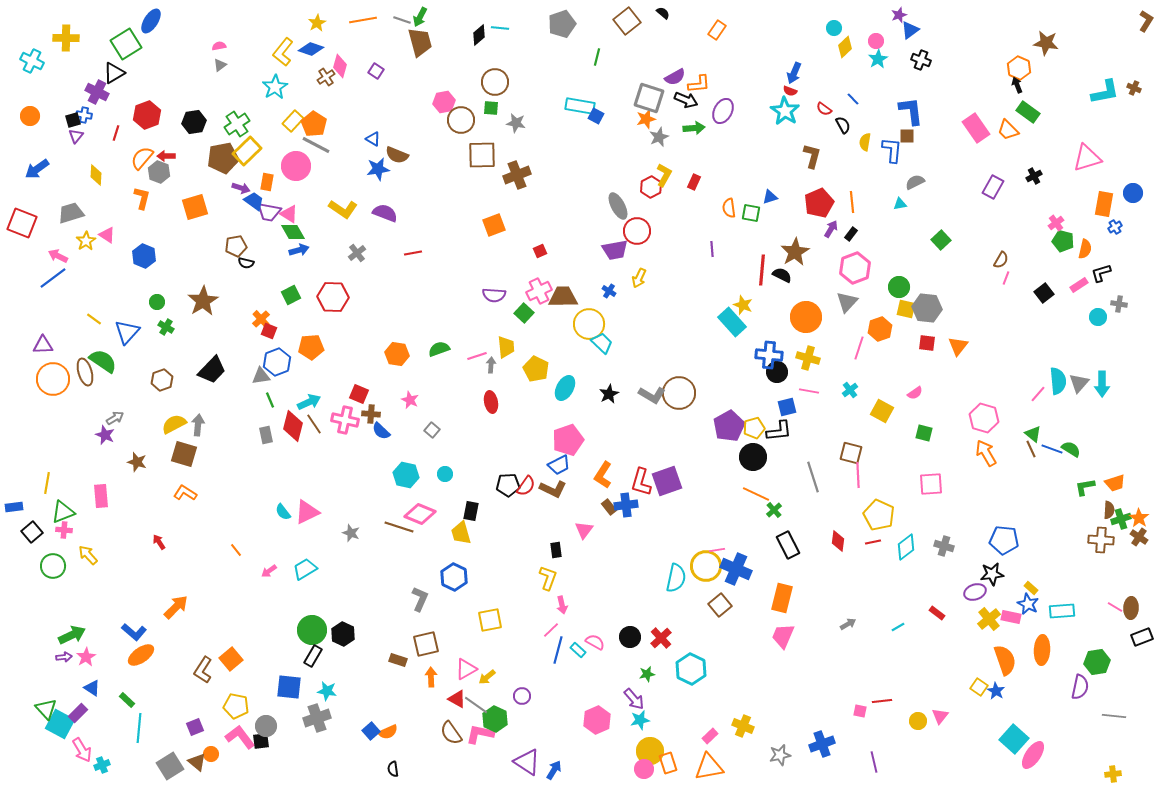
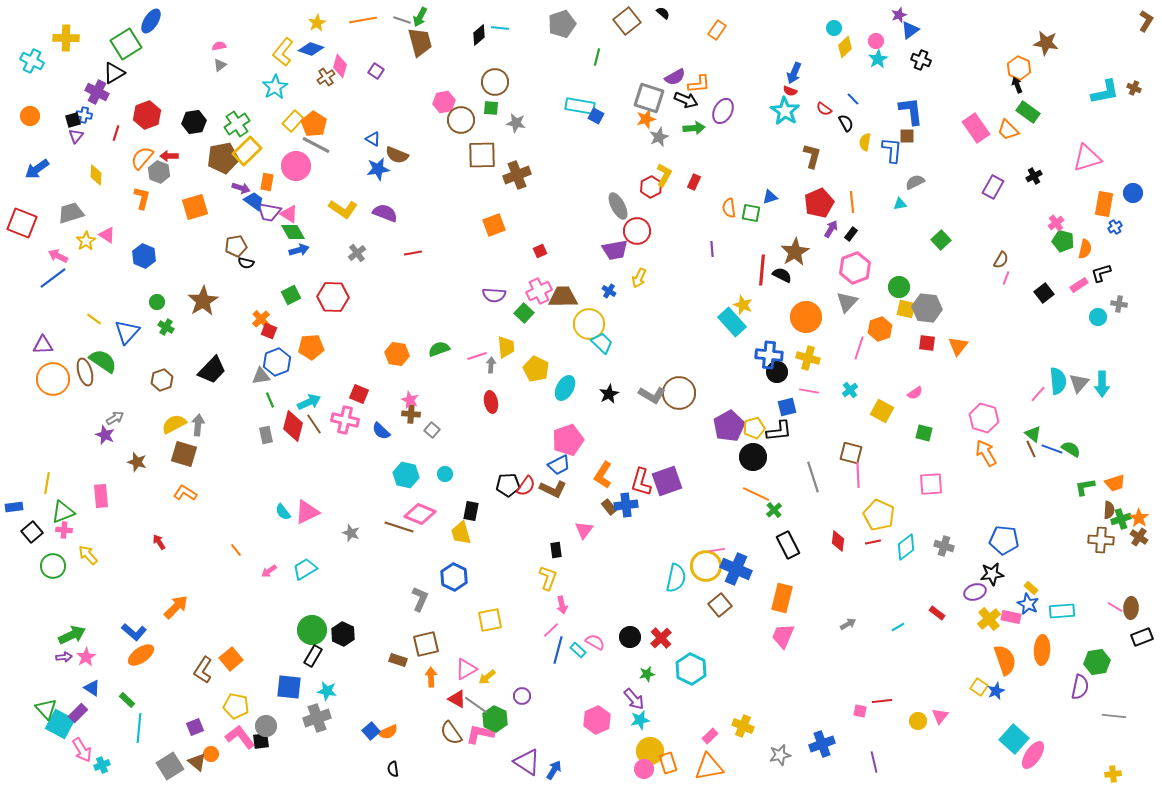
black semicircle at (843, 125): moved 3 px right, 2 px up
red arrow at (166, 156): moved 3 px right
brown cross at (371, 414): moved 40 px right
blue star at (996, 691): rotated 18 degrees clockwise
